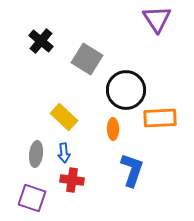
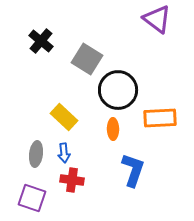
purple triangle: rotated 20 degrees counterclockwise
black circle: moved 8 px left
blue L-shape: moved 1 px right
